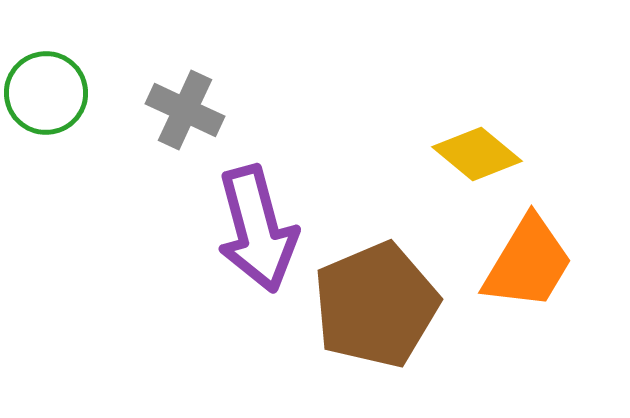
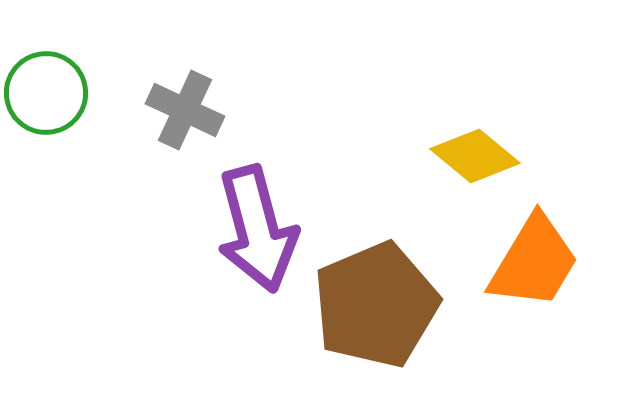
yellow diamond: moved 2 px left, 2 px down
orange trapezoid: moved 6 px right, 1 px up
